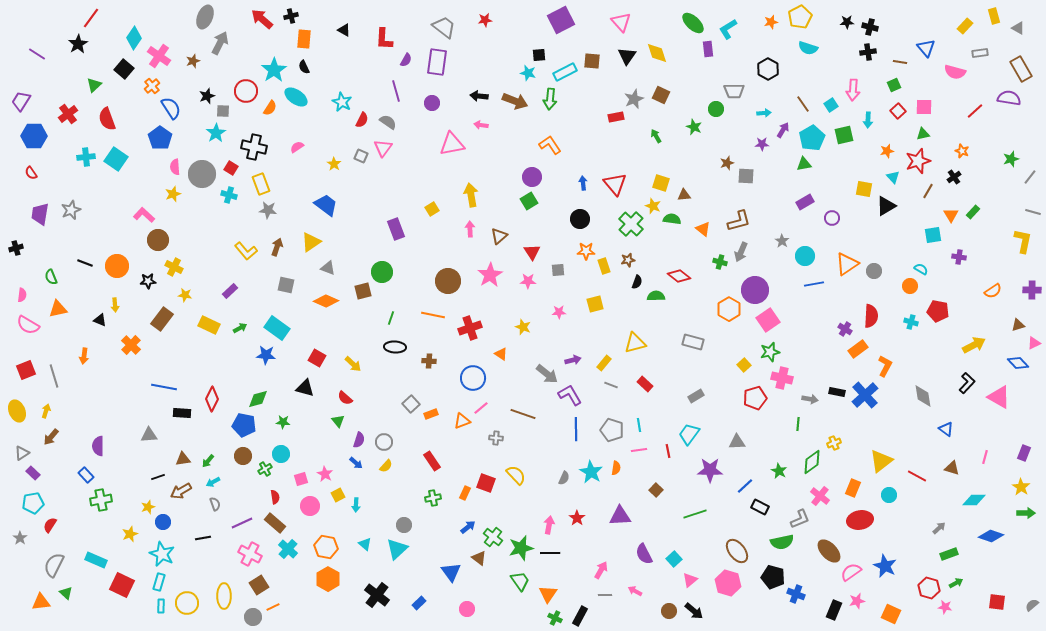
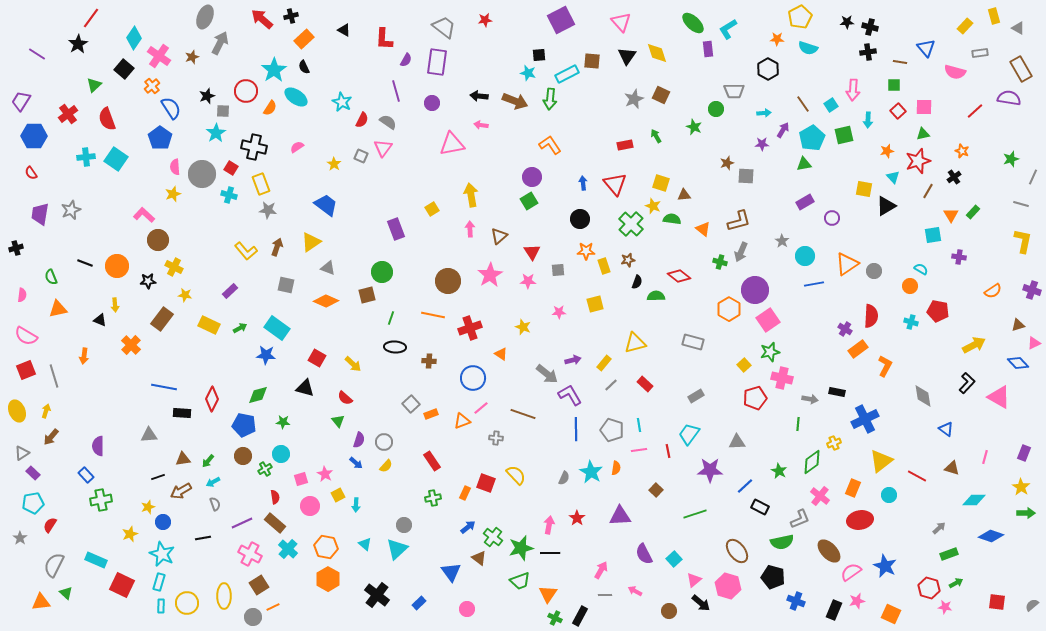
orange star at (771, 22): moved 6 px right, 17 px down; rotated 16 degrees clockwise
orange rectangle at (304, 39): rotated 42 degrees clockwise
brown star at (193, 61): moved 1 px left, 4 px up
cyan rectangle at (565, 72): moved 2 px right, 2 px down
green square at (894, 85): rotated 24 degrees clockwise
red rectangle at (616, 117): moved 9 px right, 28 px down
gray line at (1030, 177): moved 3 px right; rotated 14 degrees counterclockwise
gray line at (1033, 212): moved 12 px left, 8 px up
purple cross at (1032, 290): rotated 18 degrees clockwise
brown square at (363, 291): moved 4 px right, 4 px down
pink semicircle at (28, 325): moved 2 px left, 11 px down
gray line at (611, 385): rotated 64 degrees counterclockwise
blue cross at (865, 395): moved 24 px down; rotated 16 degrees clockwise
green diamond at (258, 399): moved 4 px up
pink triangle at (690, 580): moved 4 px right
green trapezoid at (520, 581): rotated 105 degrees clockwise
pink hexagon at (728, 583): moved 3 px down
blue cross at (796, 594): moved 7 px down
black arrow at (694, 611): moved 7 px right, 8 px up
